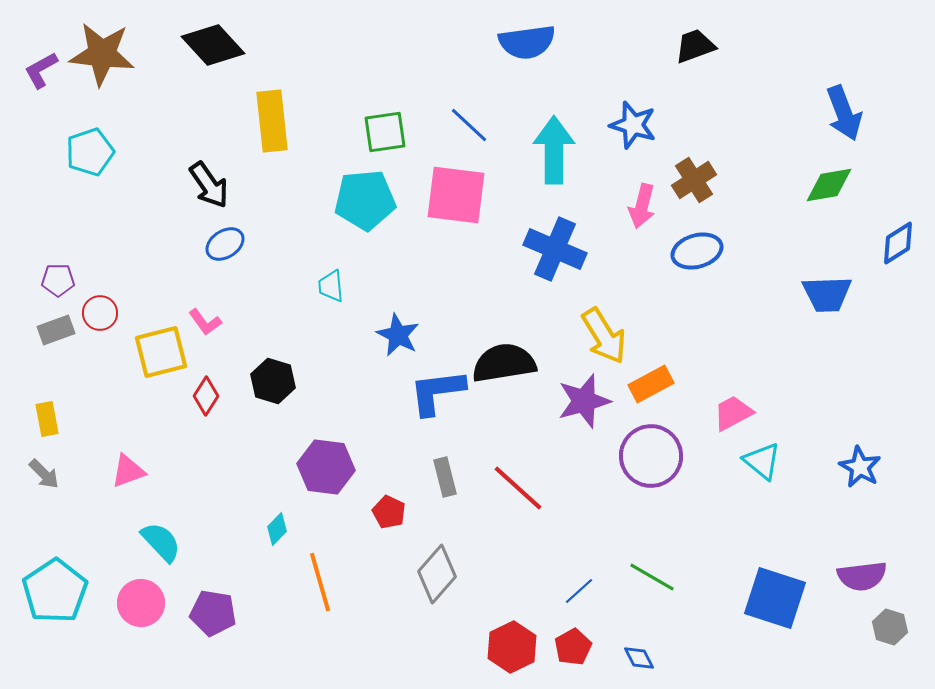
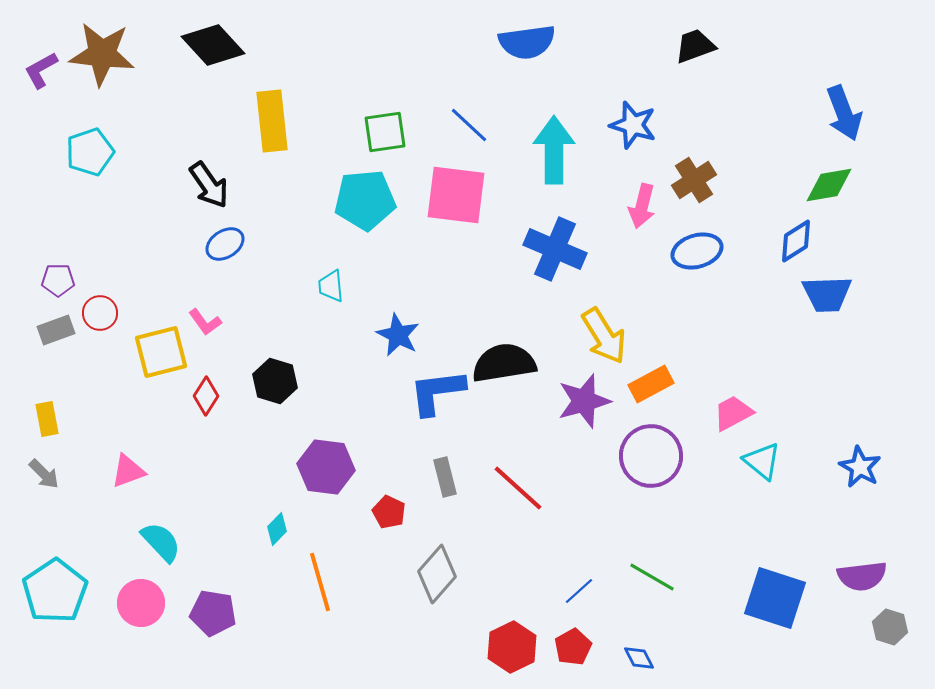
blue diamond at (898, 243): moved 102 px left, 2 px up
black hexagon at (273, 381): moved 2 px right
